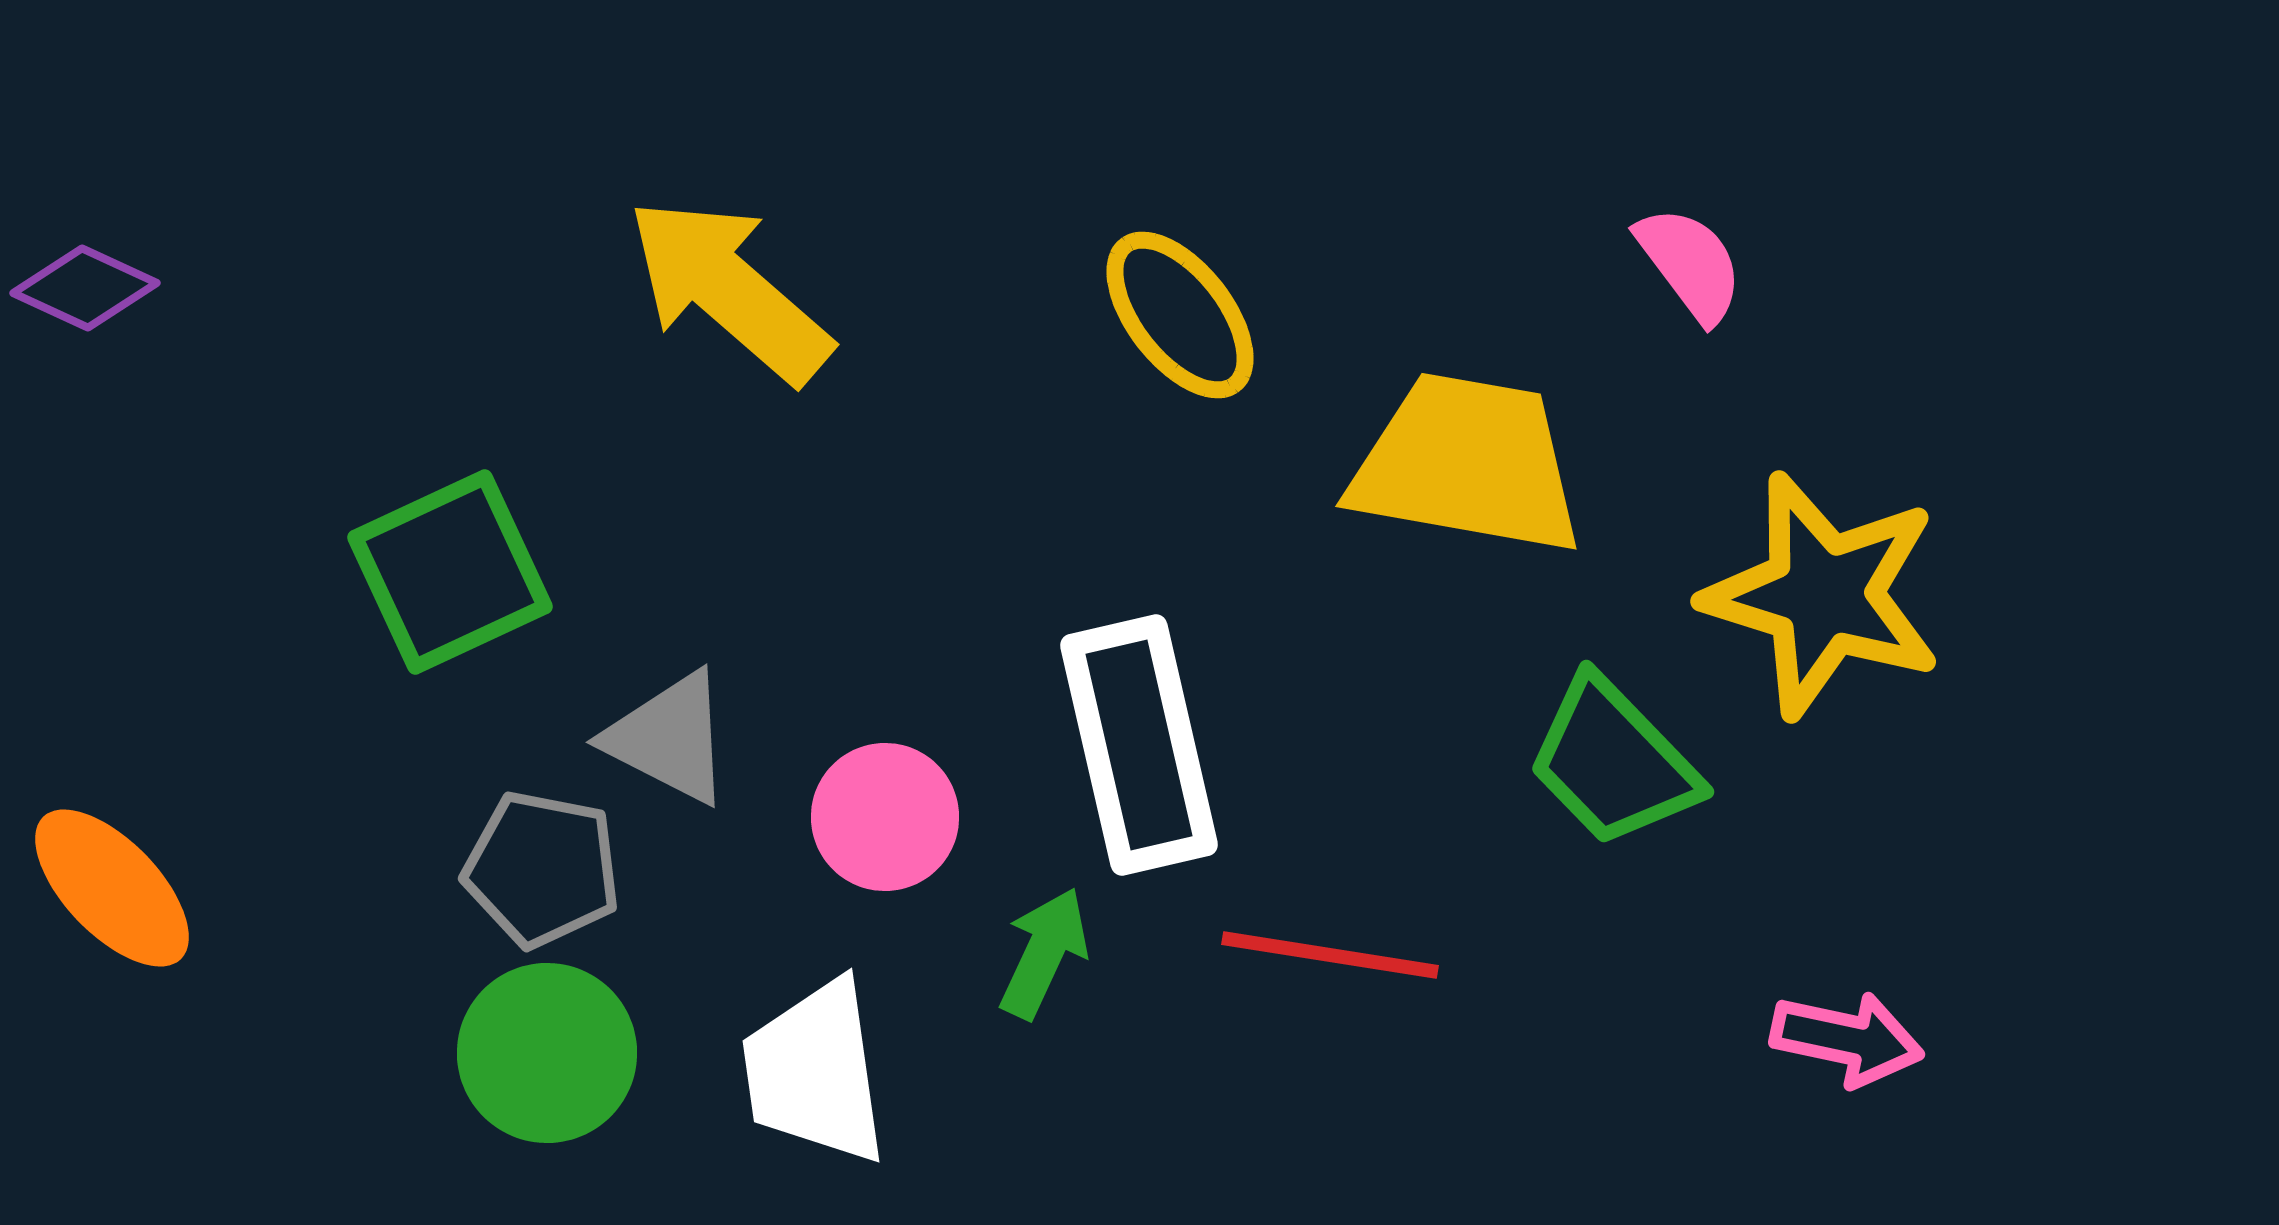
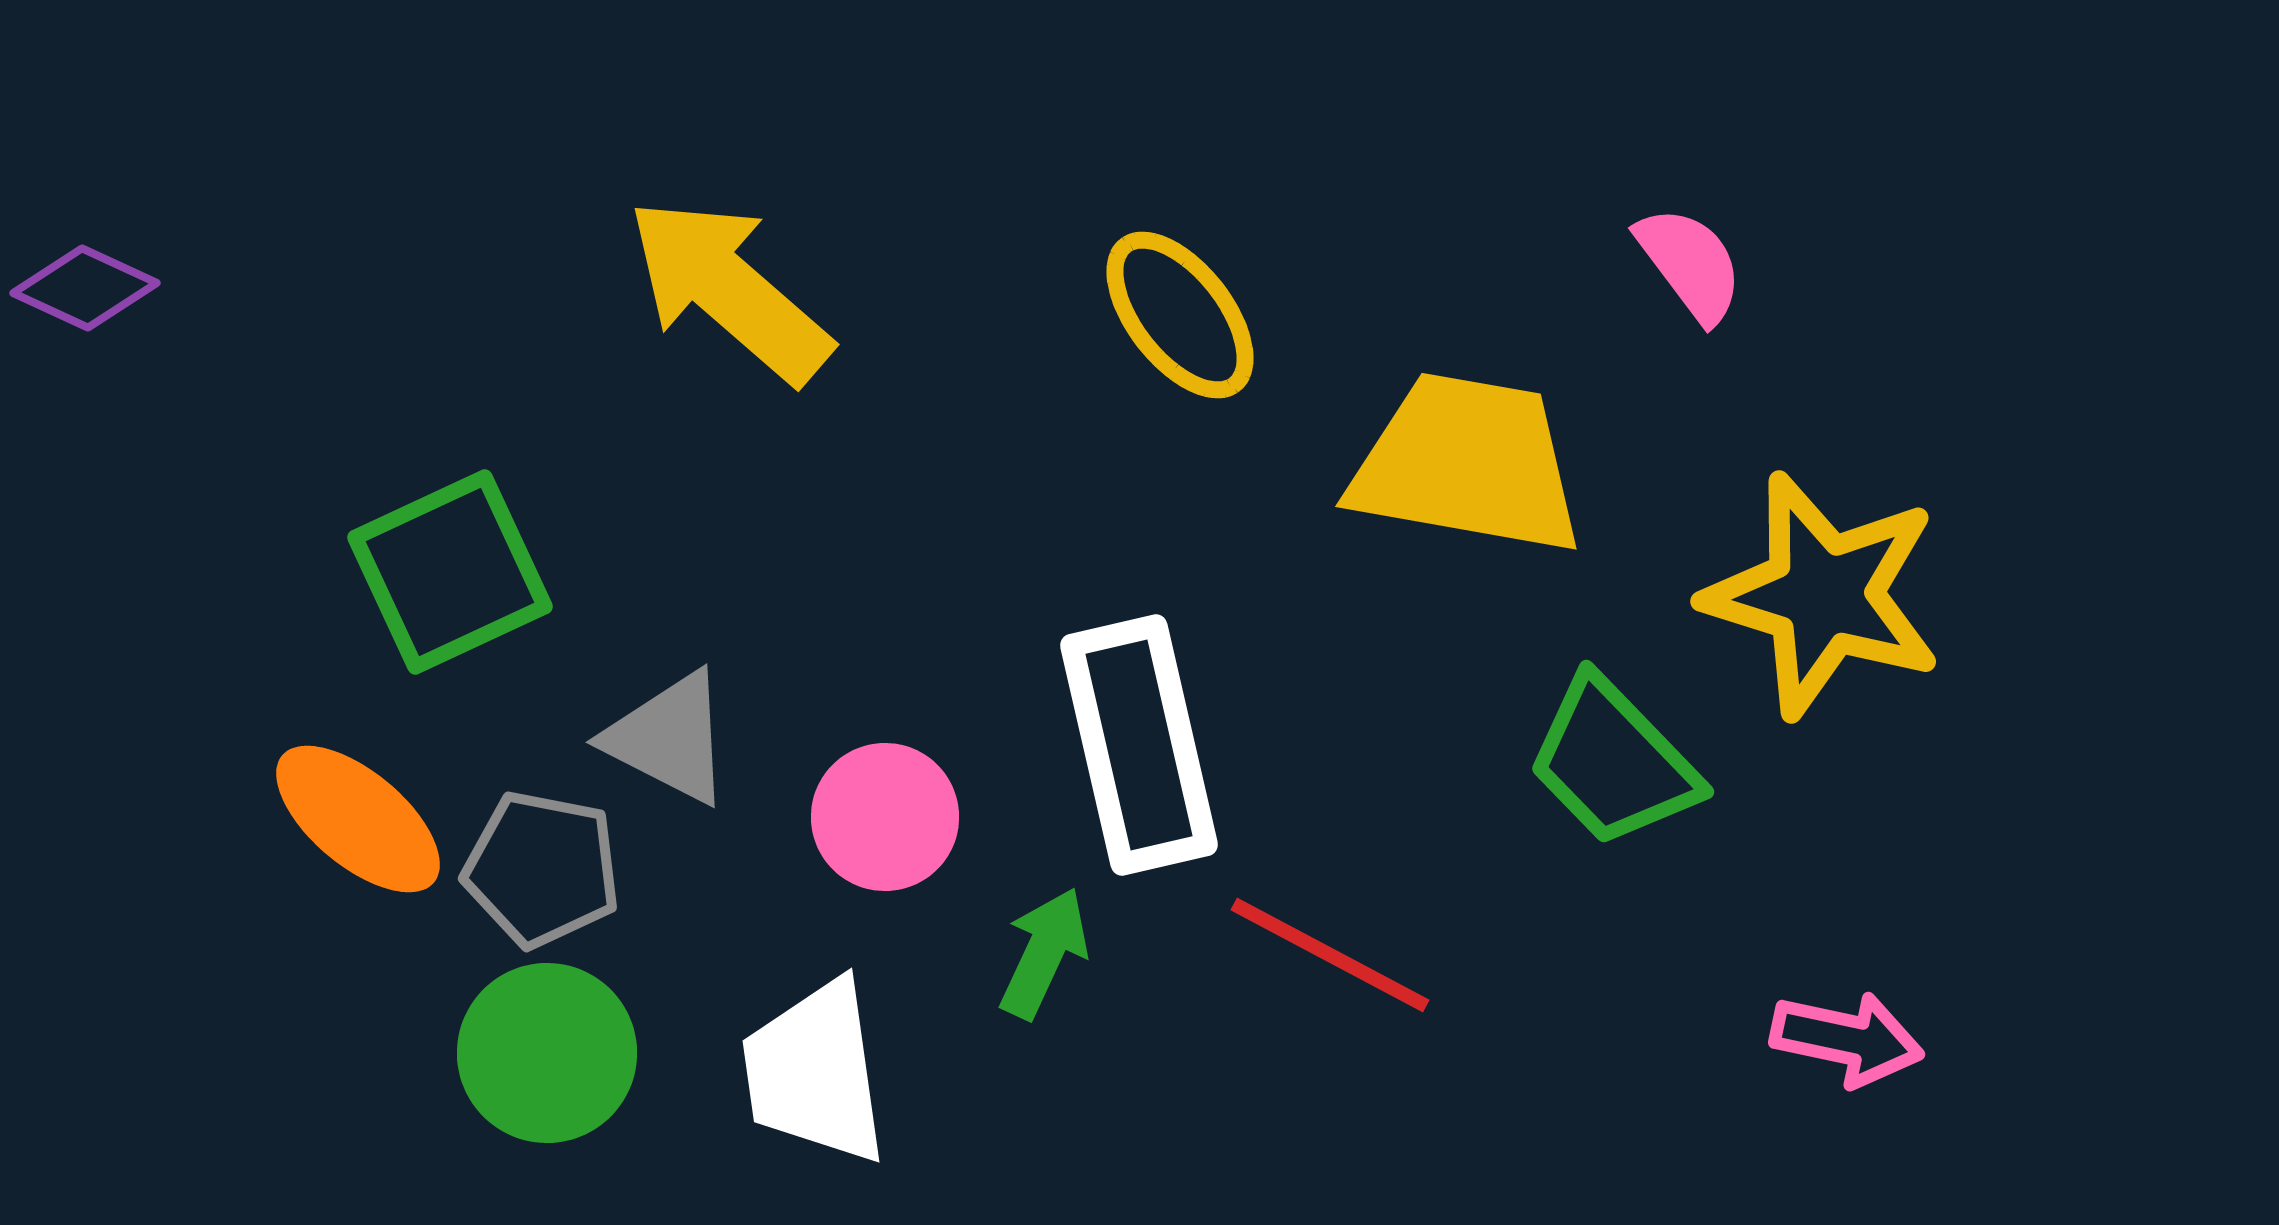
orange ellipse: moved 246 px right, 69 px up; rotated 6 degrees counterclockwise
red line: rotated 19 degrees clockwise
